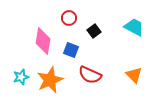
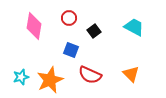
pink diamond: moved 9 px left, 15 px up
orange triangle: moved 3 px left, 1 px up
